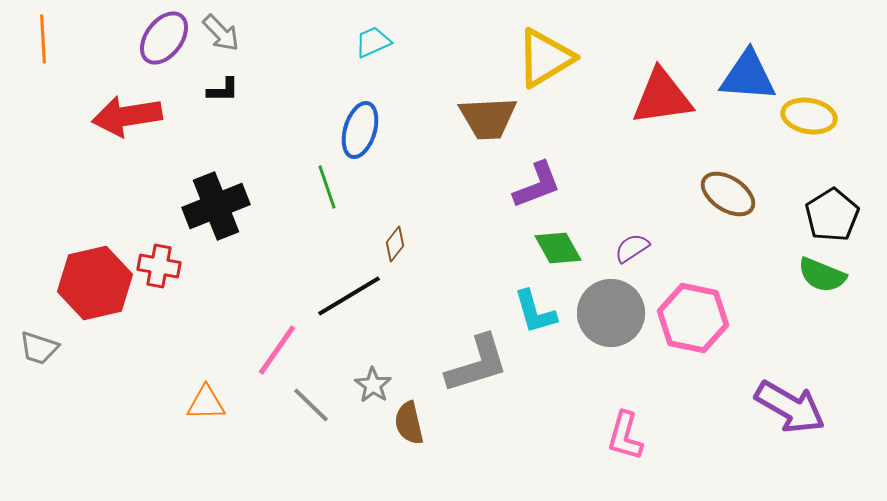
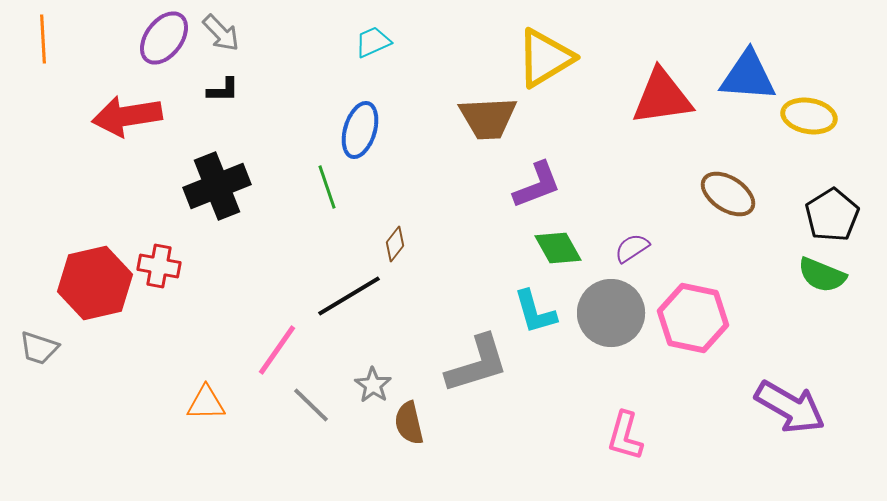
black cross: moved 1 px right, 20 px up
